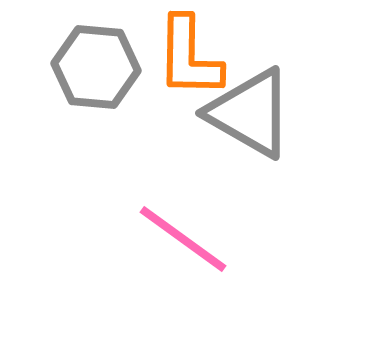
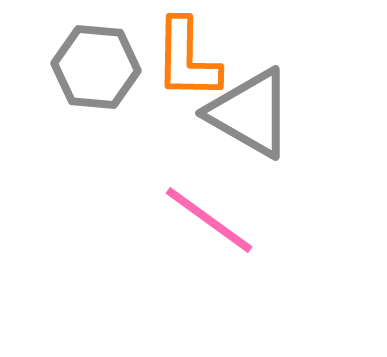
orange L-shape: moved 2 px left, 2 px down
pink line: moved 26 px right, 19 px up
